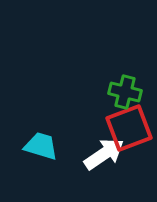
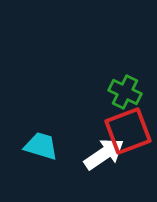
green cross: rotated 12 degrees clockwise
red square: moved 1 px left, 3 px down
